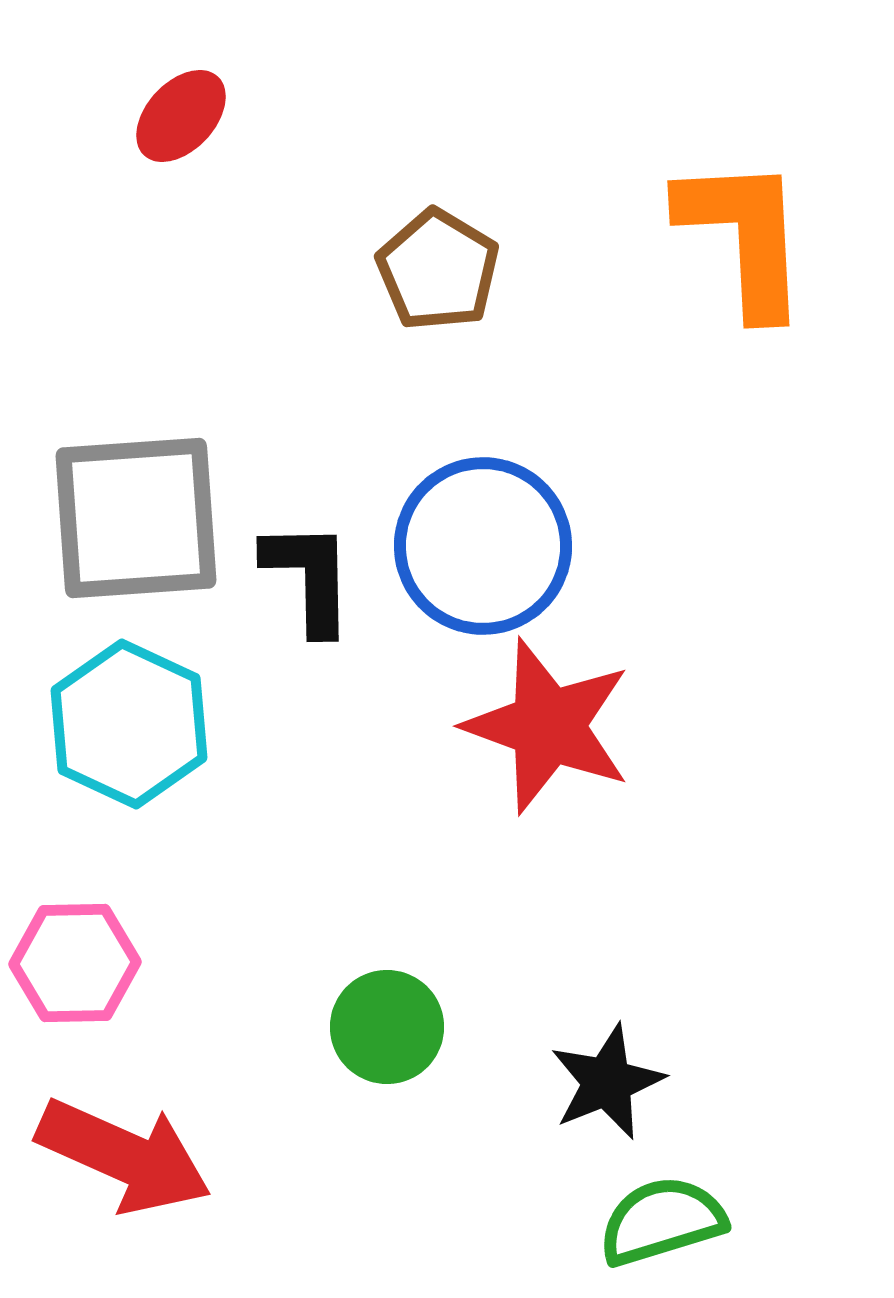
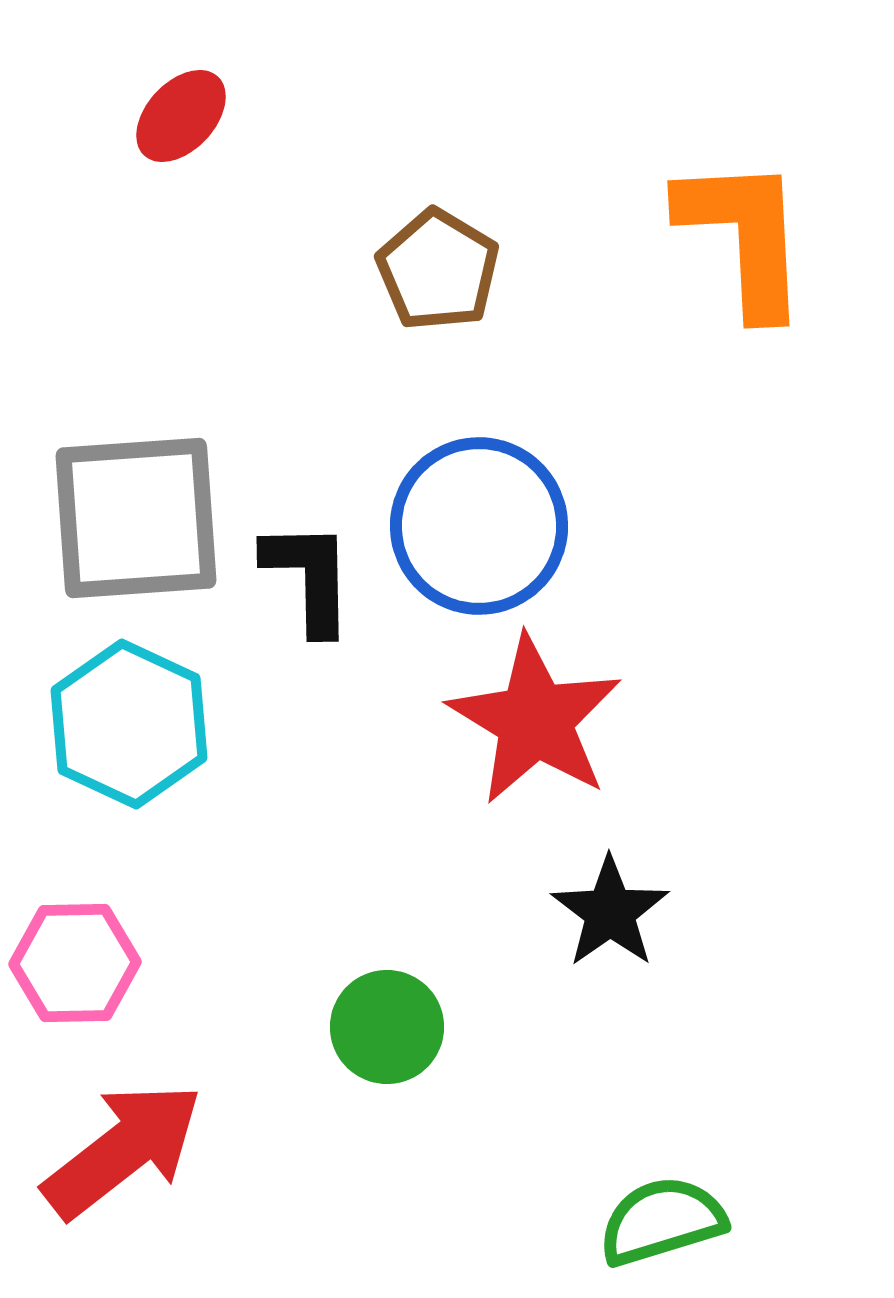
blue circle: moved 4 px left, 20 px up
red star: moved 13 px left, 6 px up; rotated 11 degrees clockwise
black star: moved 3 px right, 170 px up; rotated 13 degrees counterclockwise
red arrow: moved 1 px left, 6 px up; rotated 62 degrees counterclockwise
